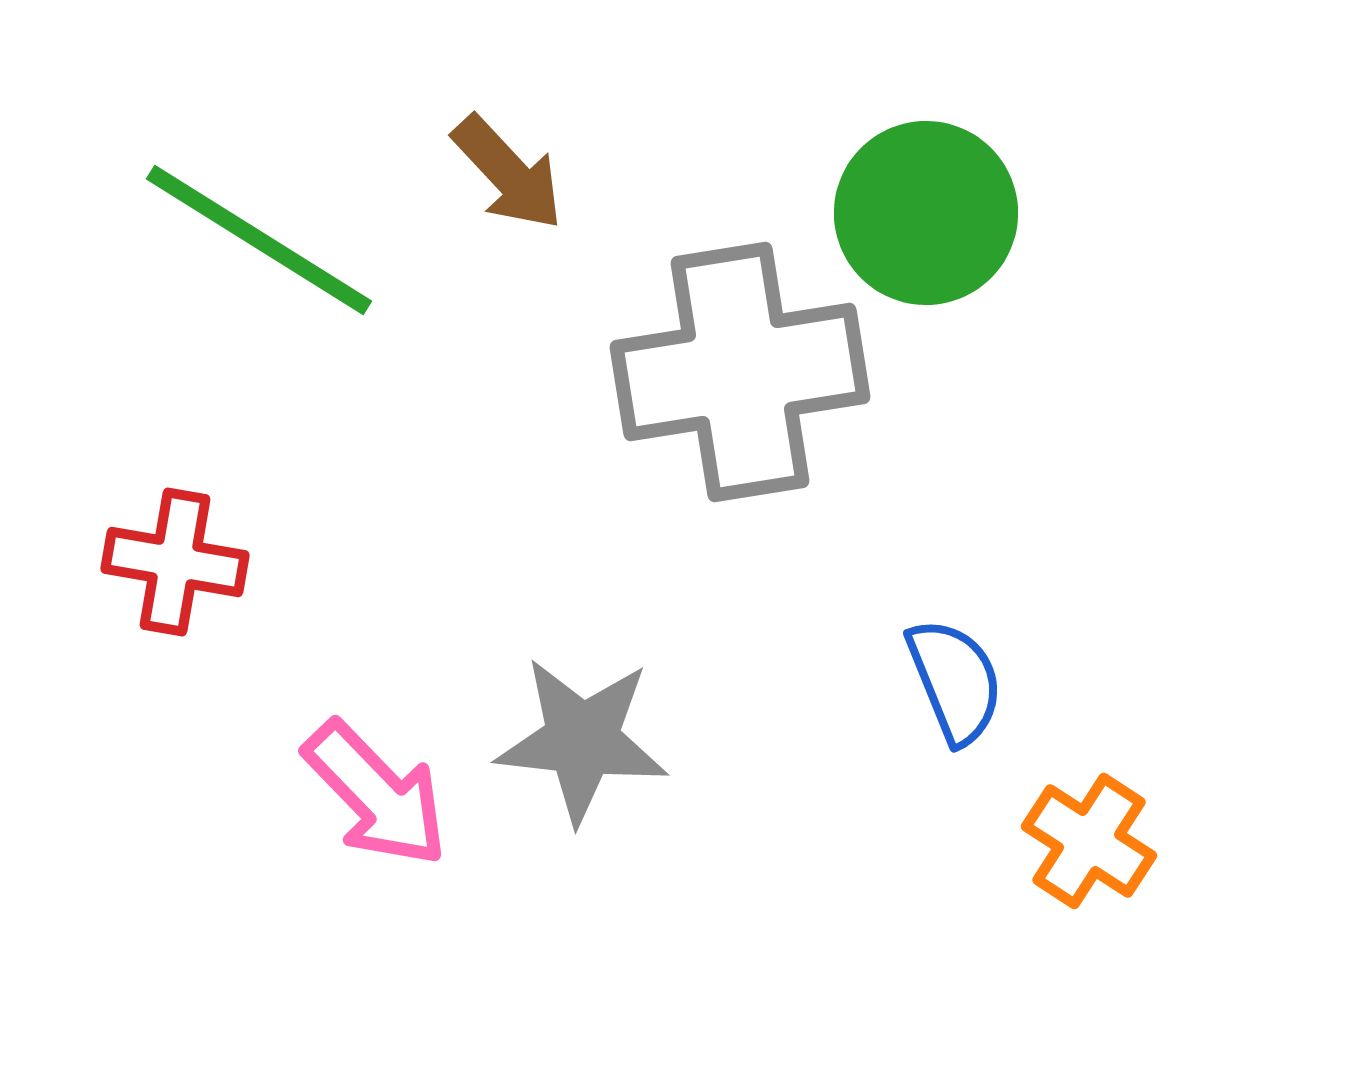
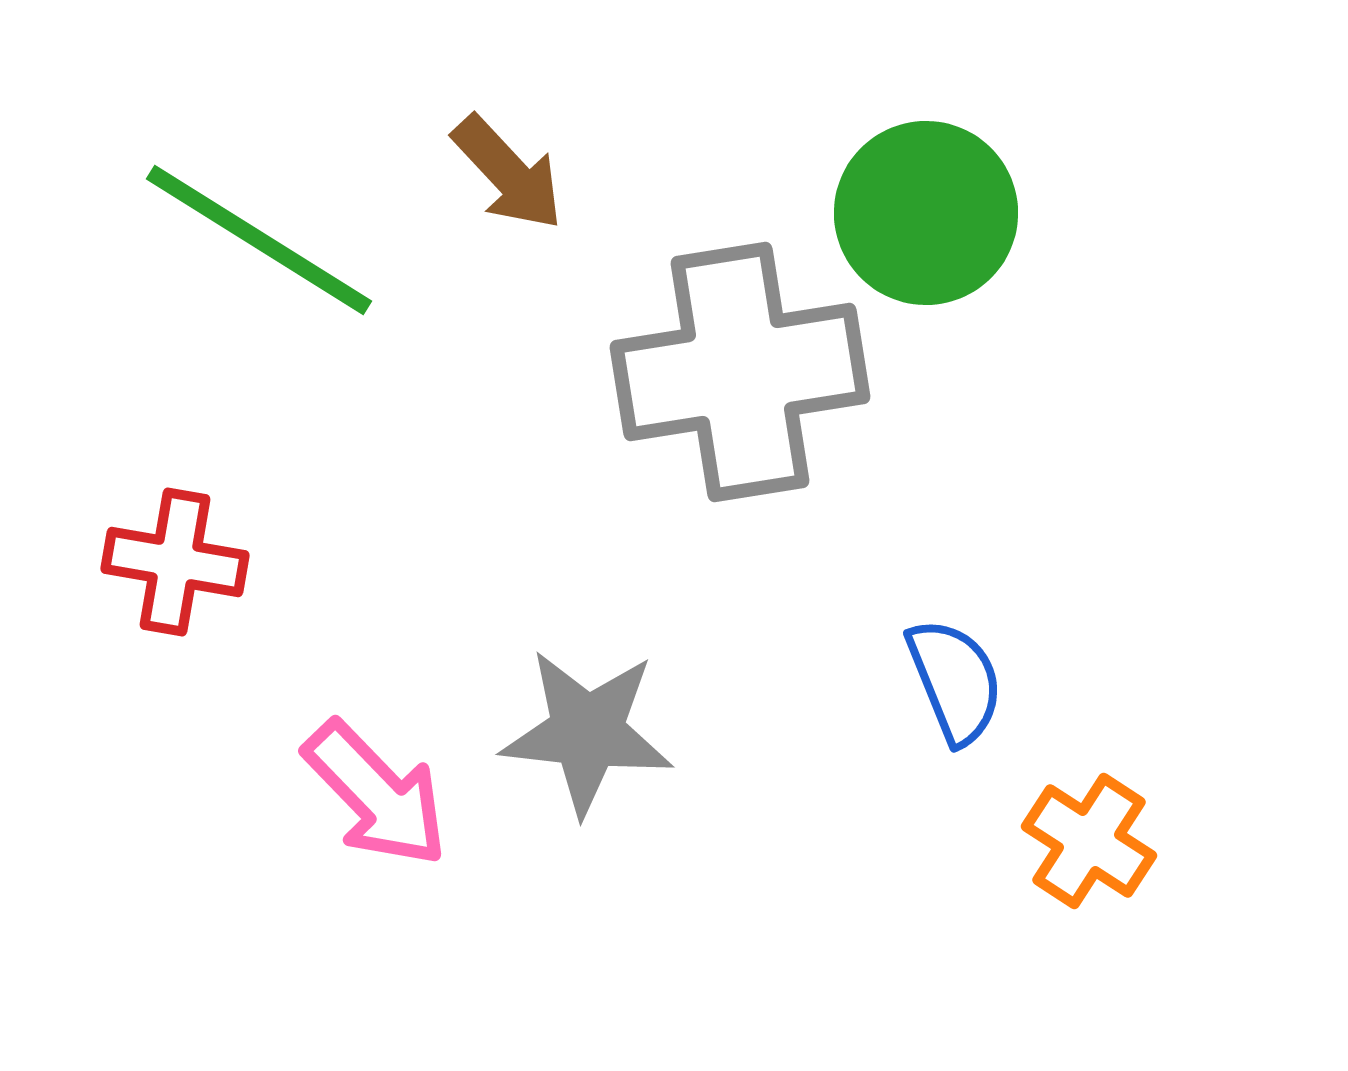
gray star: moved 5 px right, 8 px up
